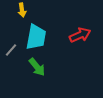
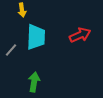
cyan trapezoid: rotated 8 degrees counterclockwise
green arrow: moved 3 px left, 15 px down; rotated 132 degrees counterclockwise
